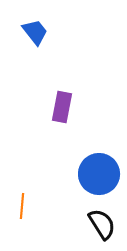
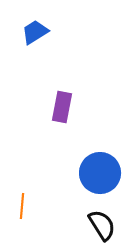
blue trapezoid: rotated 84 degrees counterclockwise
blue circle: moved 1 px right, 1 px up
black semicircle: moved 1 px down
